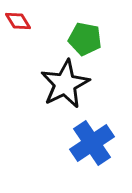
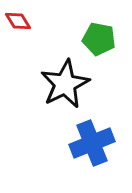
green pentagon: moved 14 px right
blue cross: rotated 12 degrees clockwise
